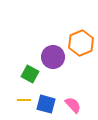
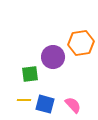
orange hexagon: rotated 15 degrees clockwise
green square: rotated 36 degrees counterclockwise
blue square: moved 1 px left
